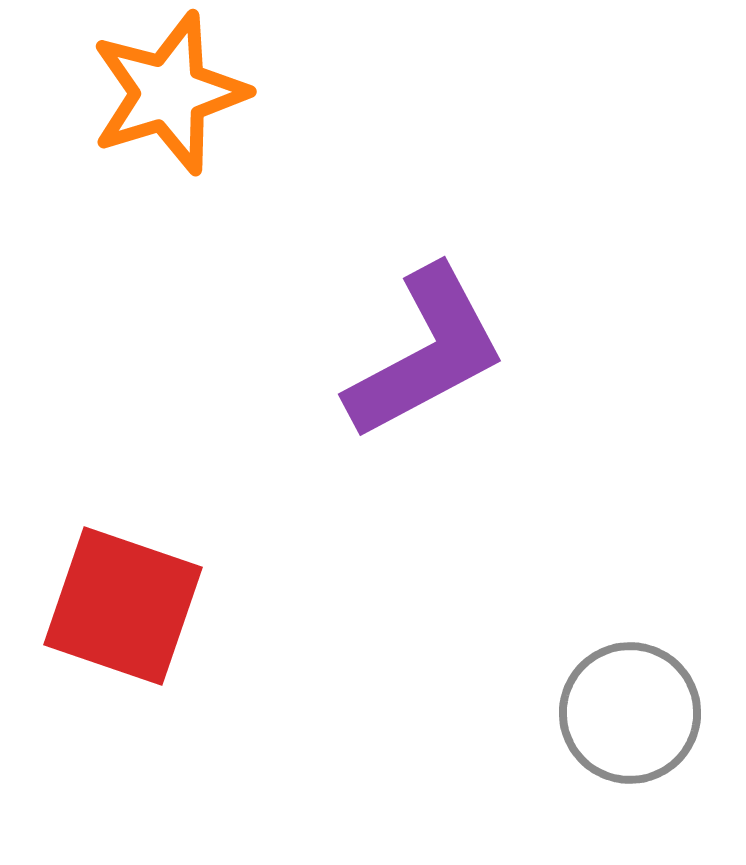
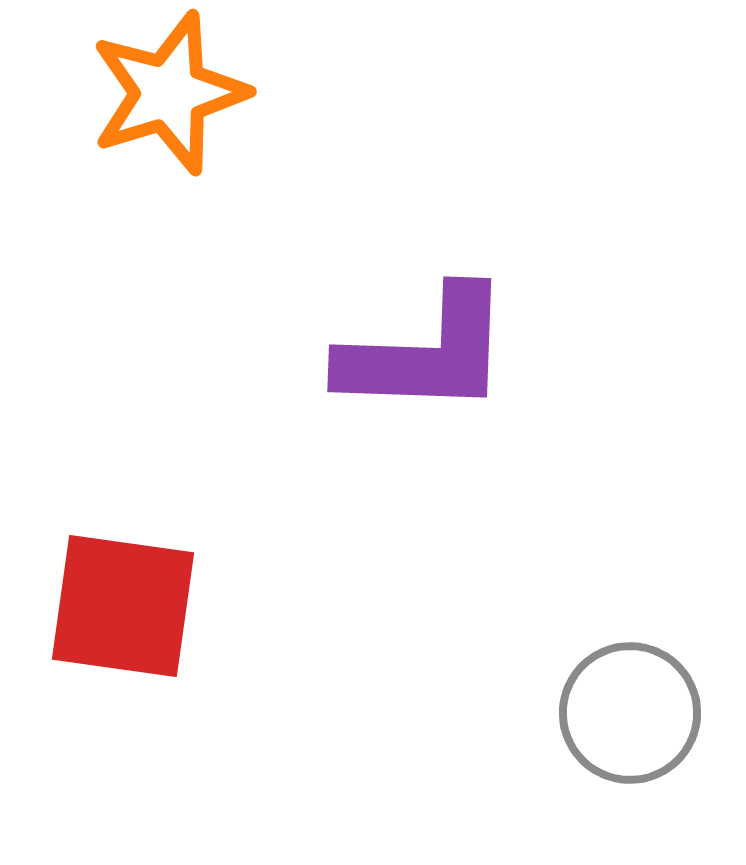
purple L-shape: rotated 30 degrees clockwise
red square: rotated 11 degrees counterclockwise
